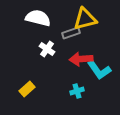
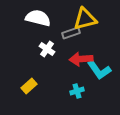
yellow rectangle: moved 2 px right, 3 px up
